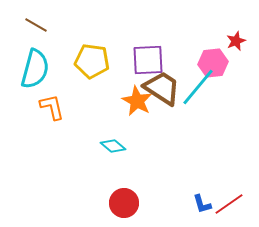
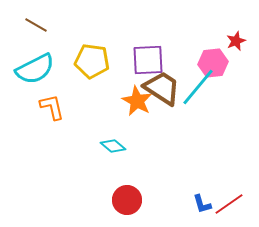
cyan semicircle: rotated 48 degrees clockwise
red circle: moved 3 px right, 3 px up
